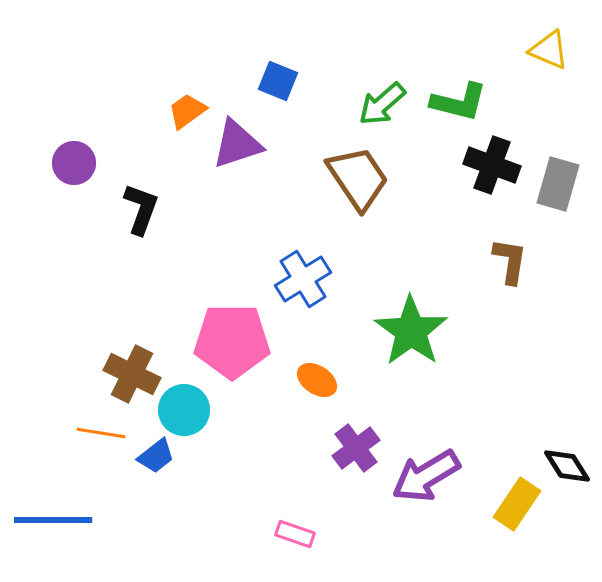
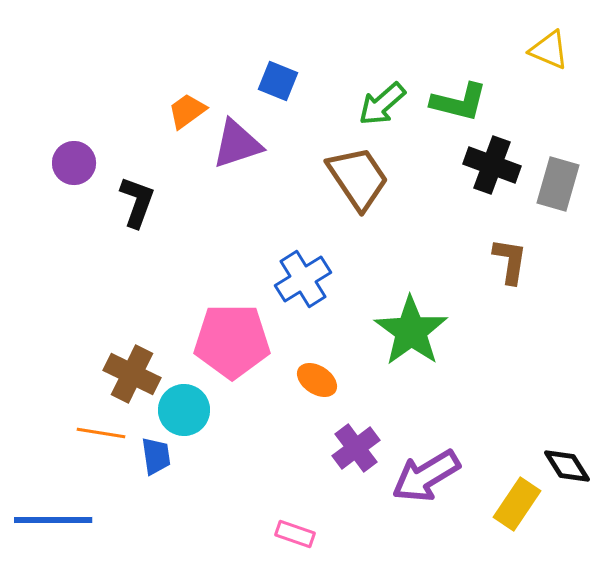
black L-shape: moved 4 px left, 7 px up
blue trapezoid: rotated 60 degrees counterclockwise
